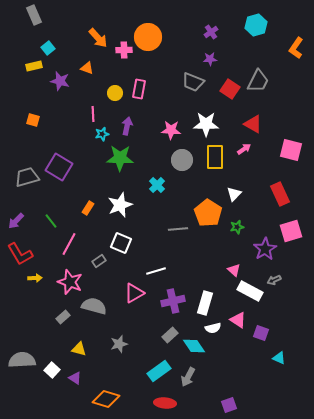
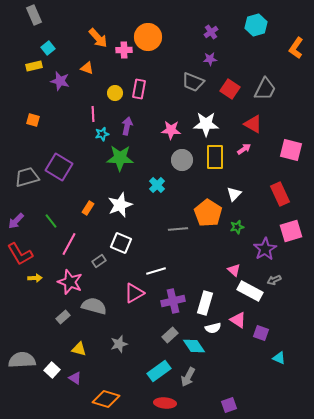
gray trapezoid at (258, 81): moved 7 px right, 8 px down
